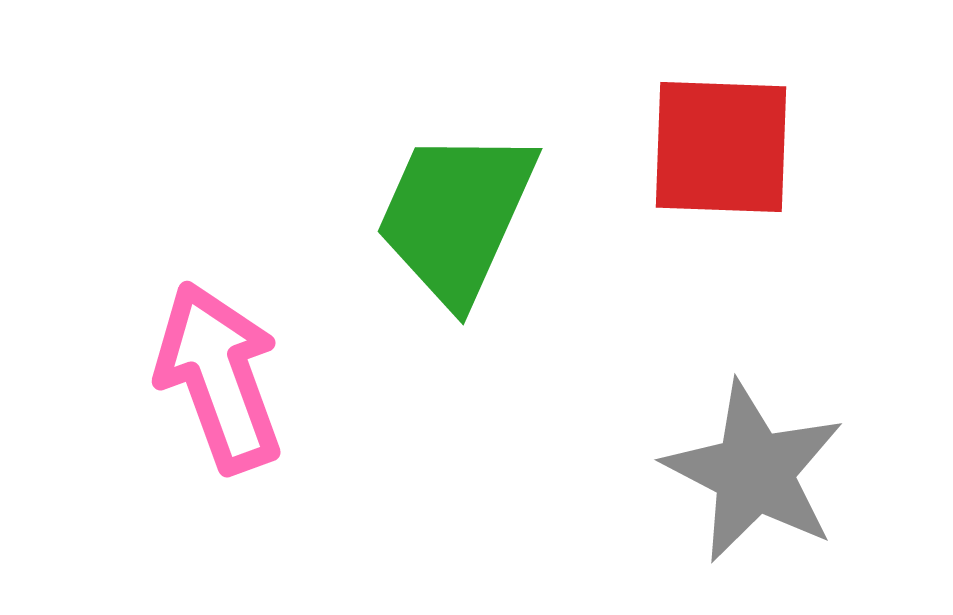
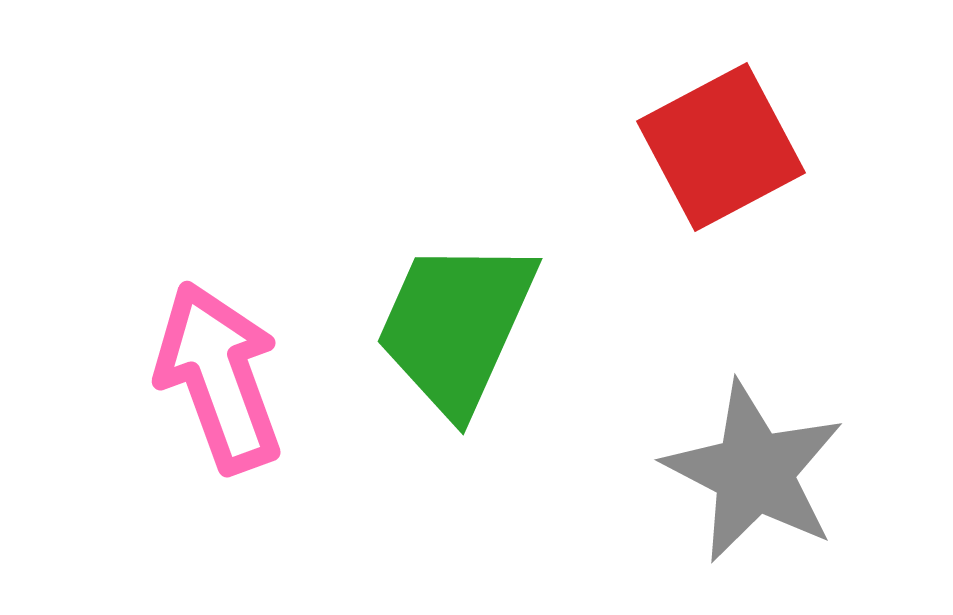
red square: rotated 30 degrees counterclockwise
green trapezoid: moved 110 px down
